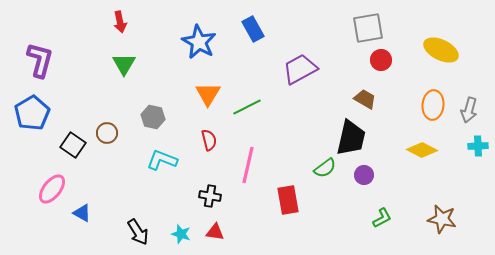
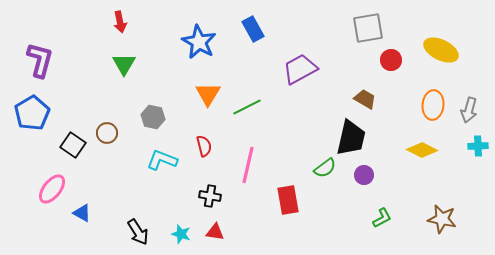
red circle: moved 10 px right
red semicircle: moved 5 px left, 6 px down
